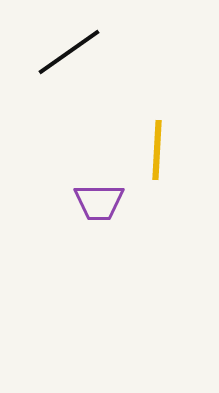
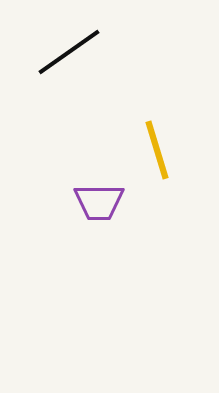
yellow line: rotated 20 degrees counterclockwise
